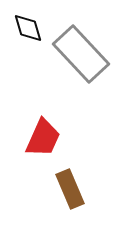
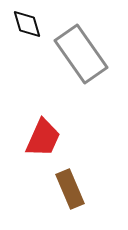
black diamond: moved 1 px left, 4 px up
gray rectangle: rotated 8 degrees clockwise
